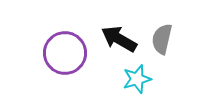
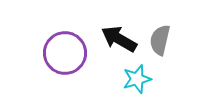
gray semicircle: moved 2 px left, 1 px down
